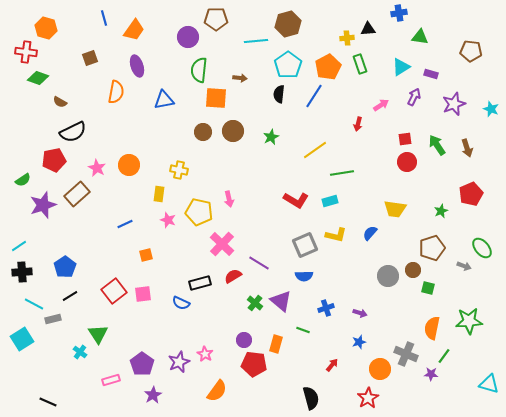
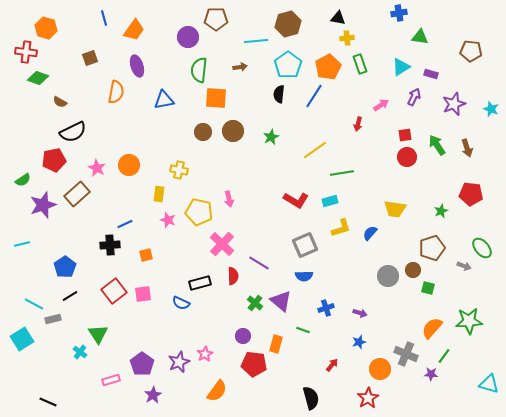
black triangle at (368, 29): moved 30 px left, 11 px up; rotated 14 degrees clockwise
brown arrow at (240, 78): moved 11 px up; rotated 16 degrees counterclockwise
red square at (405, 139): moved 4 px up
red circle at (407, 162): moved 5 px up
red pentagon at (471, 194): rotated 30 degrees clockwise
yellow L-shape at (336, 235): moved 5 px right, 7 px up; rotated 30 degrees counterclockwise
cyan line at (19, 246): moved 3 px right, 2 px up; rotated 21 degrees clockwise
black cross at (22, 272): moved 88 px right, 27 px up
red semicircle at (233, 276): rotated 120 degrees clockwise
orange semicircle at (432, 328): rotated 30 degrees clockwise
purple circle at (244, 340): moved 1 px left, 4 px up
pink star at (205, 354): rotated 14 degrees clockwise
